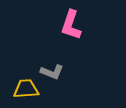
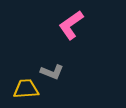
pink L-shape: rotated 36 degrees clockwise
